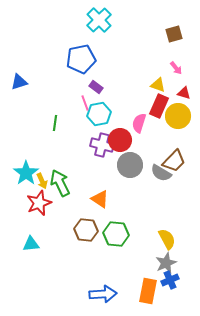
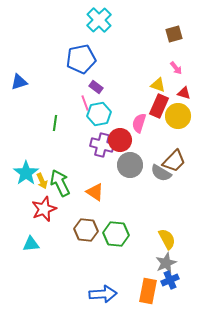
orange triangle: moved 5 px left, 7 px up
red star: moved 5 px right, 6 px down
